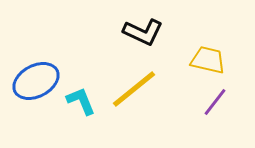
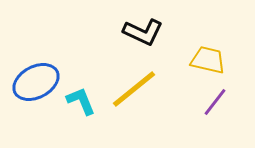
blue ellipse: moved 1 px down
